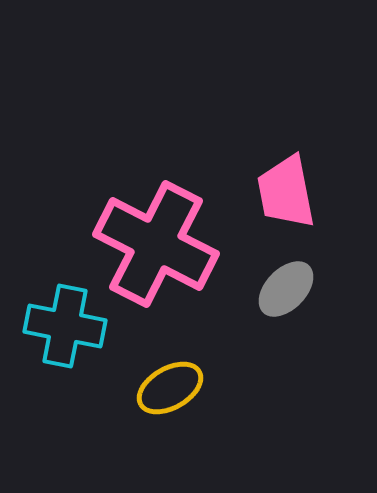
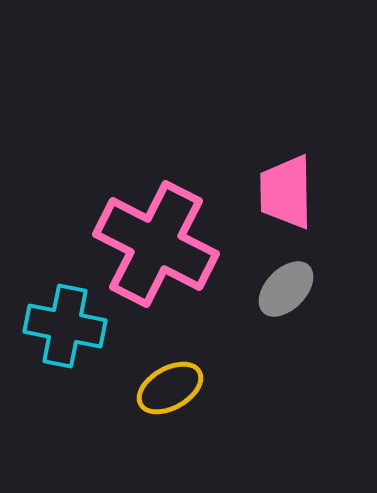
pink trapezoid: rotated 10 degrees clockwise
